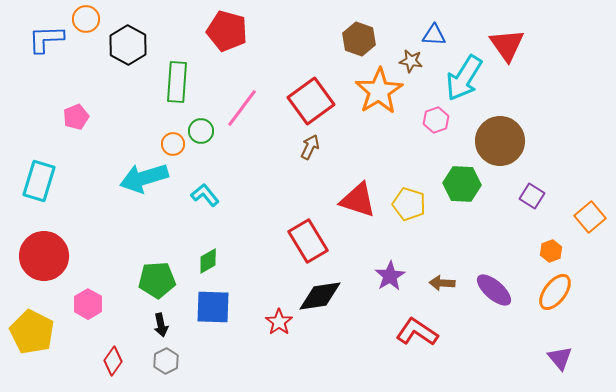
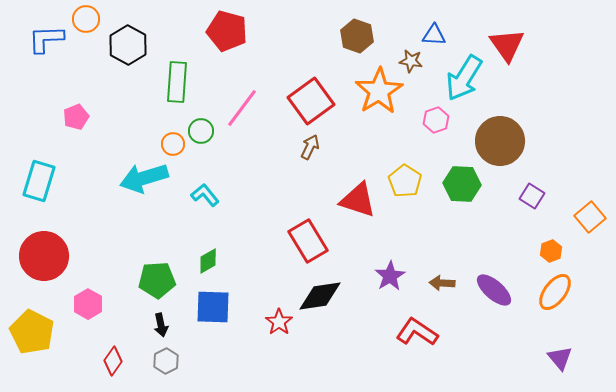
brown hexagon at (359, 39): moved 2 px left, 3 px up
yellow pentagon at (409, 204): moved 4 px left, 23 px up; rotated 16 degrees clockwise
